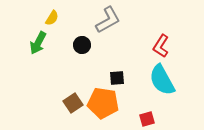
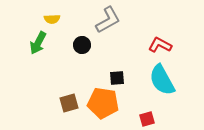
yellow semicircle: moved 1 px down; rotated 56 degrees clockwise
red L-shape: moved 1 px left, 1 px up; rotated 85 degrees clockwise
brown square: moved 4 px left; rotated 18 degrees clockwise
